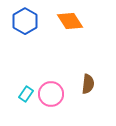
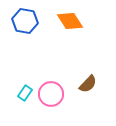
blue hexagon: rotated 20 degrees counterclockwise
brown semicircle: rotated 36 degrees clockwise
cyan rectangle: moved 1 px left, 1 px up
